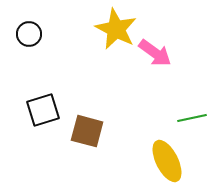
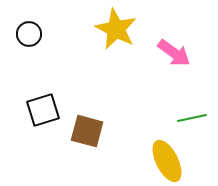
pink arrow: moved 19 px right
